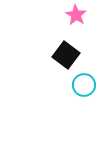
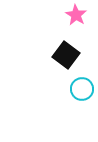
cyan circle: moved 2 px left, 4 px down
